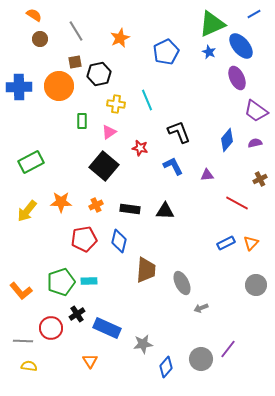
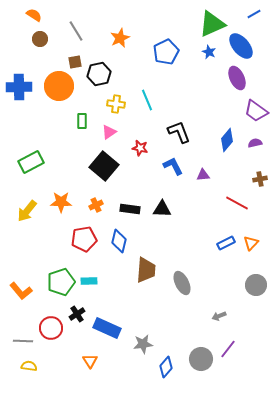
purple triangle at (207, 175): moved 4 px left
brown cross at (260, 179): rotated 16 degrees clockwise
black triangle at (165, 211): moved 3 px left, 2 px up
gray arrow at (201, 308): moved 18 px right, 8 px down
